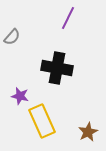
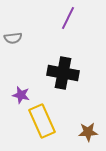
gray semicircle: moved 1 px right, 1 px down; rotated 42 degrees clockwise
black cross: moved 6 px right, 5 px down
purple star: moved 1 px right, 1 px up
brown star: rotated 24 degrees clockwise
